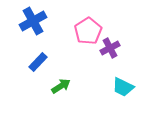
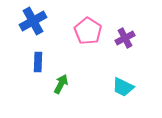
pink pentagon: rotated 8 degrees counterclockwise
purple cross: moved 15 px right, 10 px up
blue rectangle: rotated 42 degrees counterclockwise
green arrow: moved 2 px up; rotated 30 degrees counterclockwise
